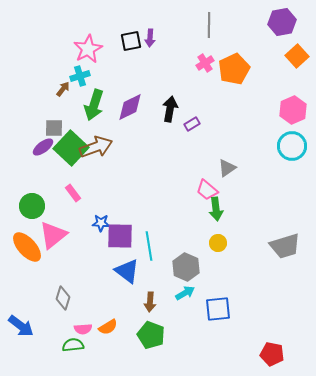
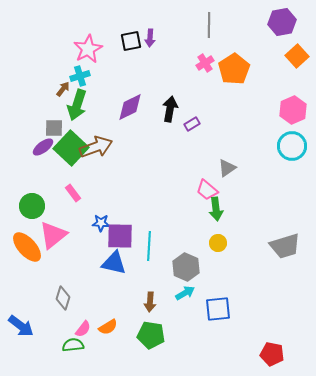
orange pentagon at (234, 69): rotated 8 degrees counterclockwise
green arrow at (94, 105): moved 17 px left
cyan line at (149, 246): rotated 12 degrees clockwise
blue triangle at (127, 271): moved 13 px left, 8 px up; rotated 24 degrees counterclockwise
pink semicircle at (83, 329): rotated 48 degrees counterclockwise
green pentagon at (151, 335): rotated 12 degrees counterclockwise
